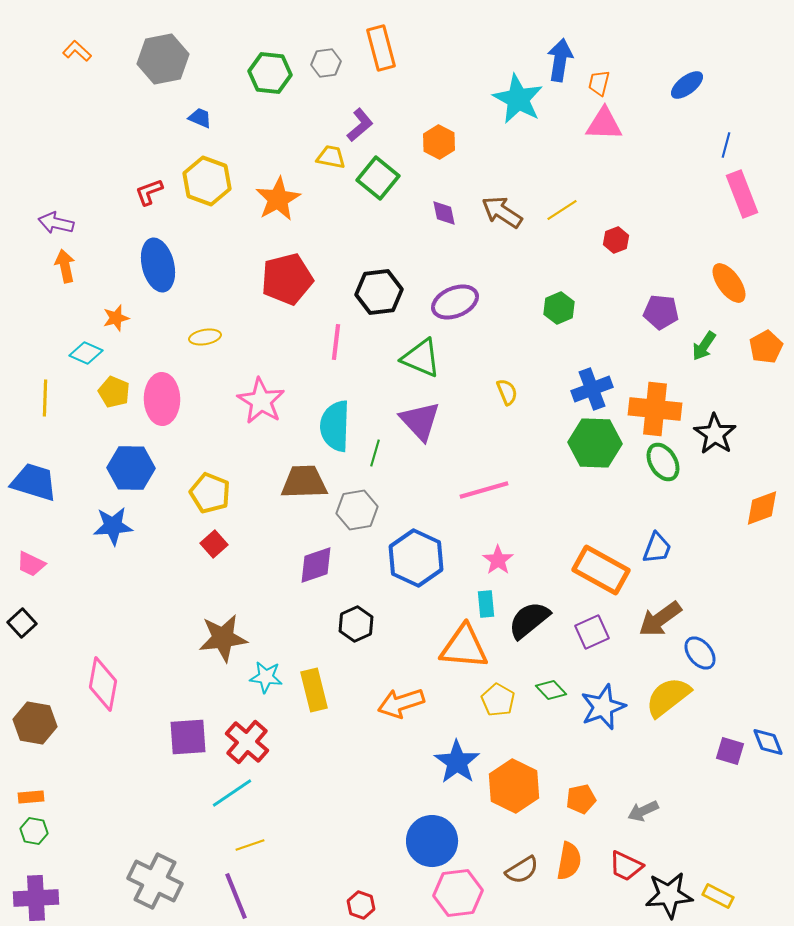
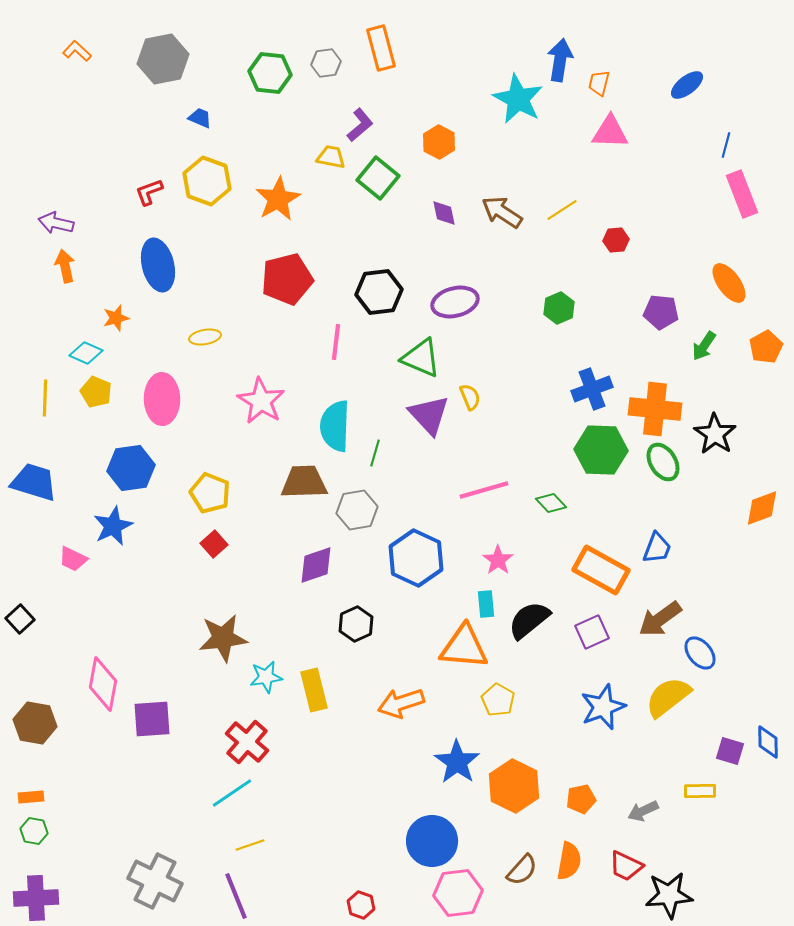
pink triangle at (604, 124): moved 6 px right, 8 px down
red hexagon at (616, 240): rotated 15 degrees clockwise
purple ellipse at (455, 302): rotated 9 degrees clockwise
yellow pentagon at (114, 392): moved 18 px left
yellow semicircle at (507, 392): moved 37 px left, 5 px down
purple triangle at (420, 421): moved 9 px right, 6 px up
green hexagon at (595, 443): moved 6 px right, 7 px down
blue hexagon at (131, 468): rotated 9 degrees counterclockwise
blue star at (113, 526): rotated 21 degrees counterclockwise
pink trapezoid at (31, 564): moved 42 px right, 5 px up
black square at (22, 623): moved 2 px left, 4 px up
cyan star at (266, 677): rotated 16 degrees counterclockwise
green diamond at (551, 690): moved 187 px up
purple square at (188, 737): moved 36 px left, 18 px up
blue diamond at (768, 742): rotated 20 degrees clockwise
brown semicircle at (522, 870): rotated 16 degrees counterclockwise
yellow rectangle at (718, 896): moved 18 px left, 105 px up; rotated 28 degrees counterclockwise
